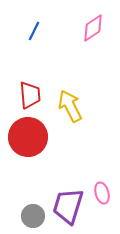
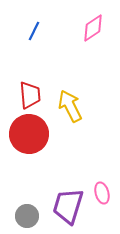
red circle: moved 1 px right, 3 px up
gray circle: moved 6 px left
